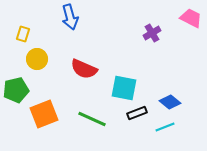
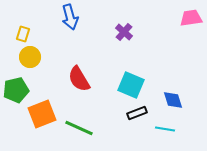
pink trapezoid: rotated 35 degrees counterclockwise
purple cross: moved 28 px left, 1 px up; rotated 18 degrees counterclockwise
yellow circle: moved 7 px left, 2 px up
red semicircle: moved 5 px left, 10 px down; rotated 36 degrees clockwise
cyan square: moved 7 px right, 3 px up; rotated 12 degrees clockwise
blue diamond: moved 3 px right, 2 px up; rotated 35 degrees clockwise
orange square: moved 2 px left
green line: moved 13 px left, 9 px down
cyan line: moved 2 px down; rotated 30 degrees clockwise
